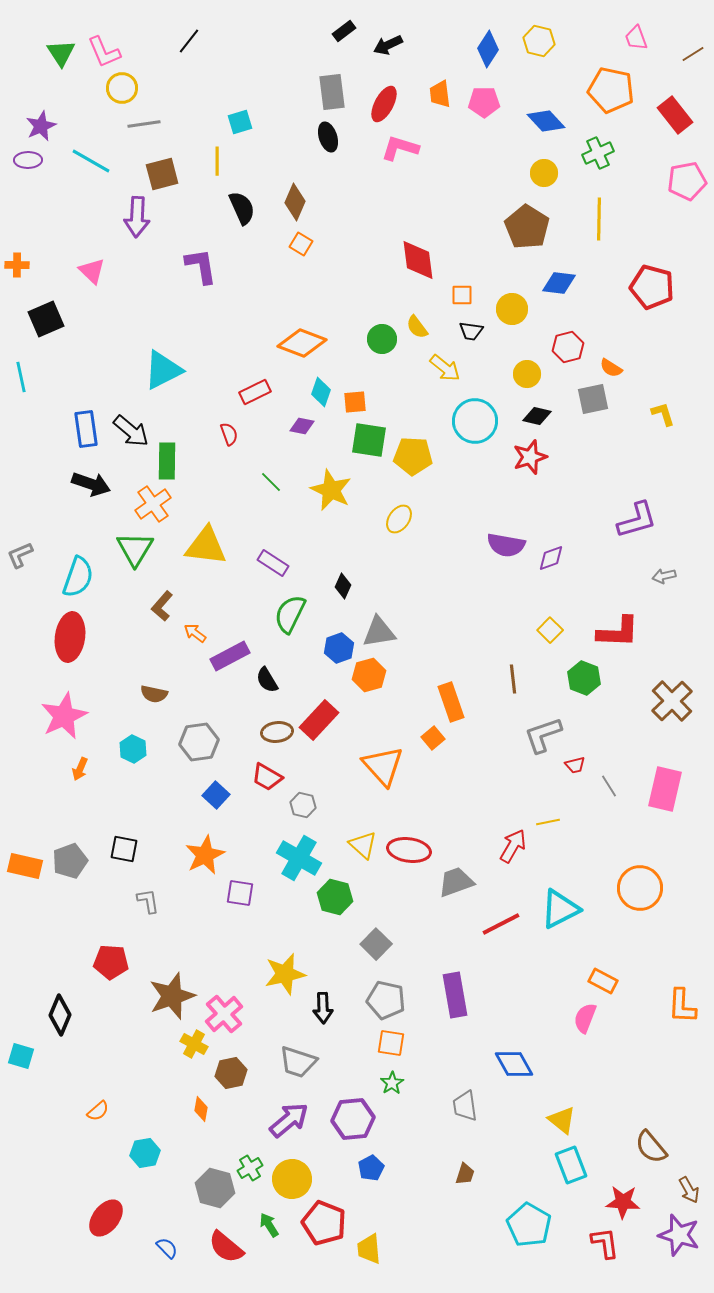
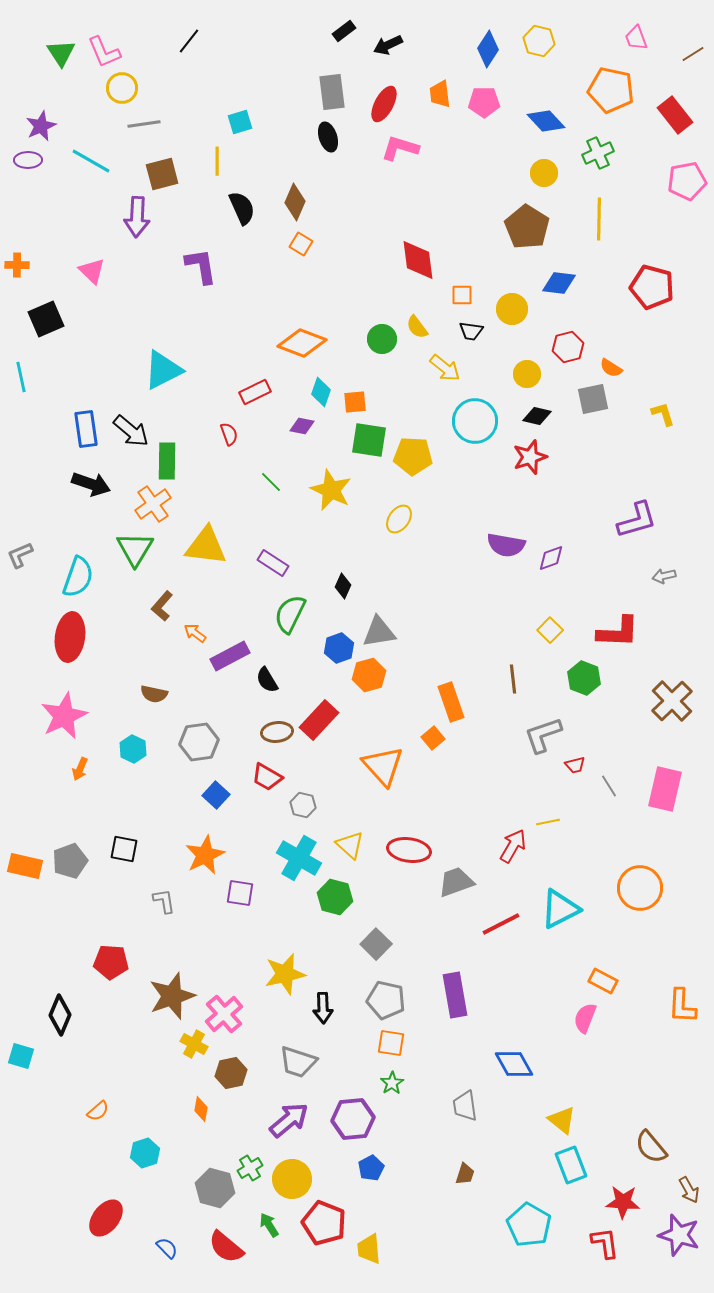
yellow triangle at (363, 845): moved 13 px left
gray L-shape at (148, 901): moved 16 px right
cyan hexagon at (145, 1153): rotated 8 degrees counterclockwise
